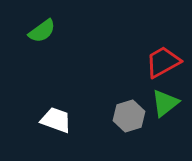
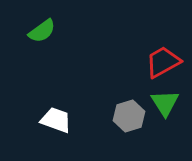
green triangle: rotated 24 degrees counterclockwise
